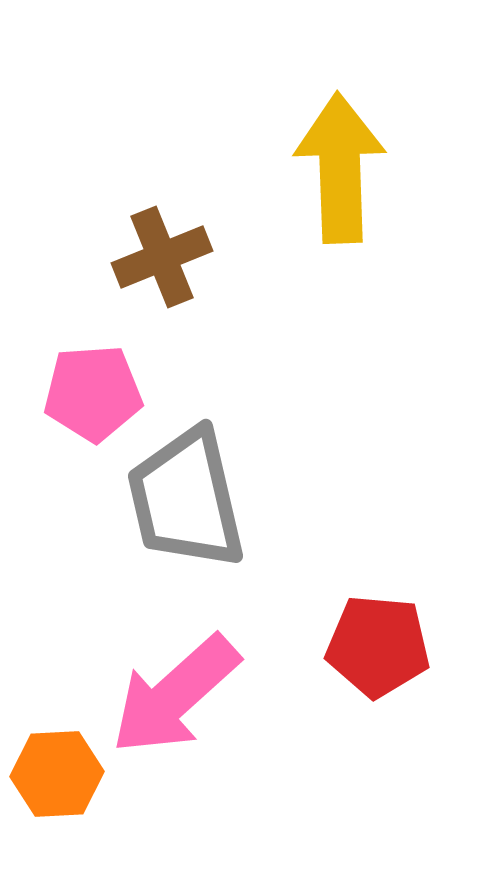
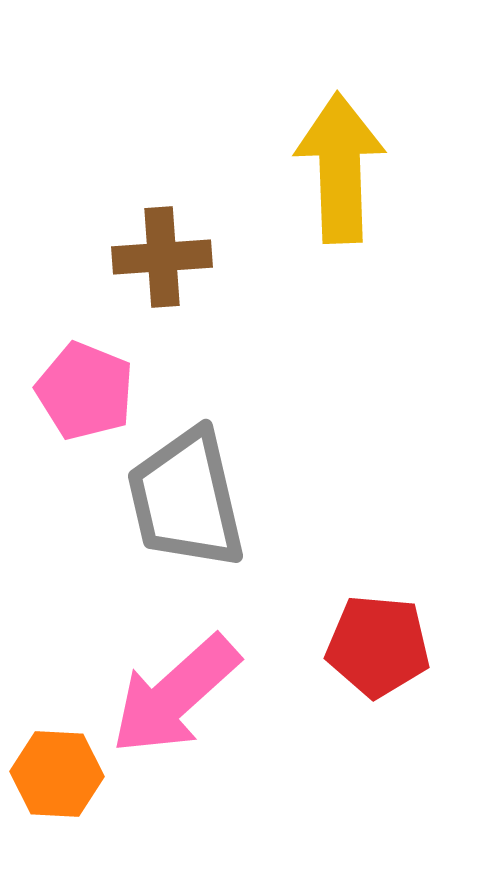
brown cross: rotated 18 degrees clockwise
pink pentagon: moved 8 px left, 2 px up; rotated 26 degrees clockwise
orange hexagon: rotated 6 degrees clockwise
